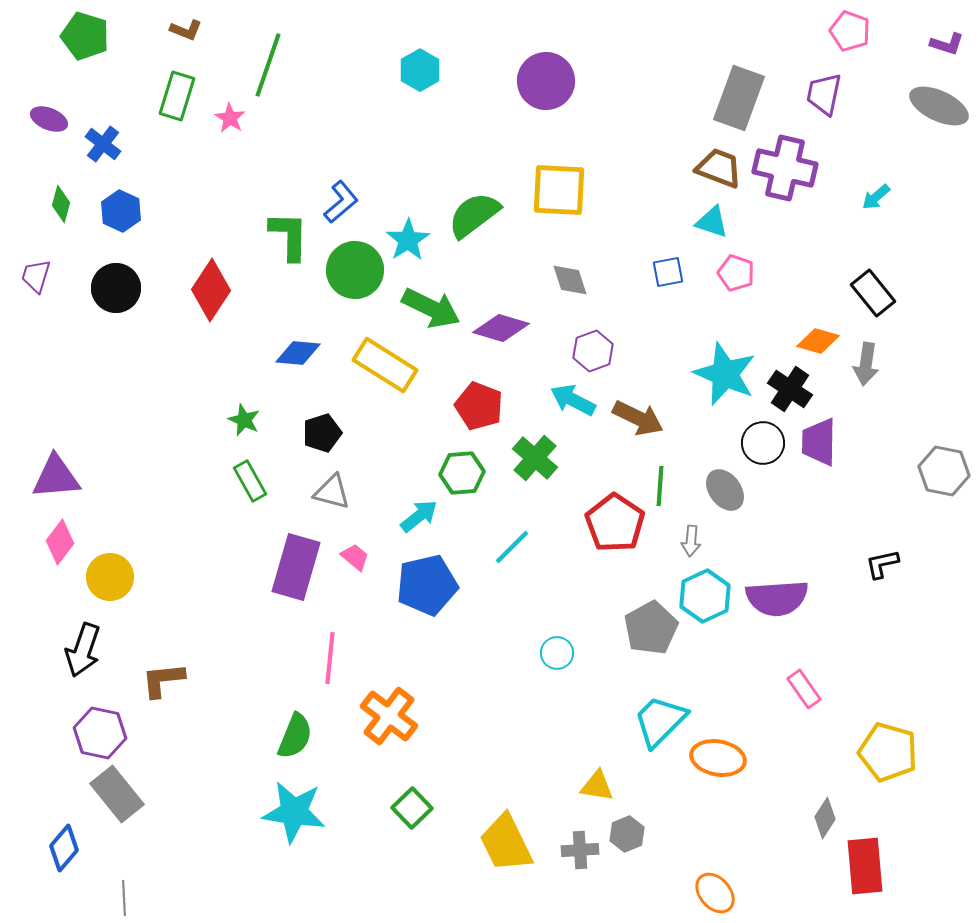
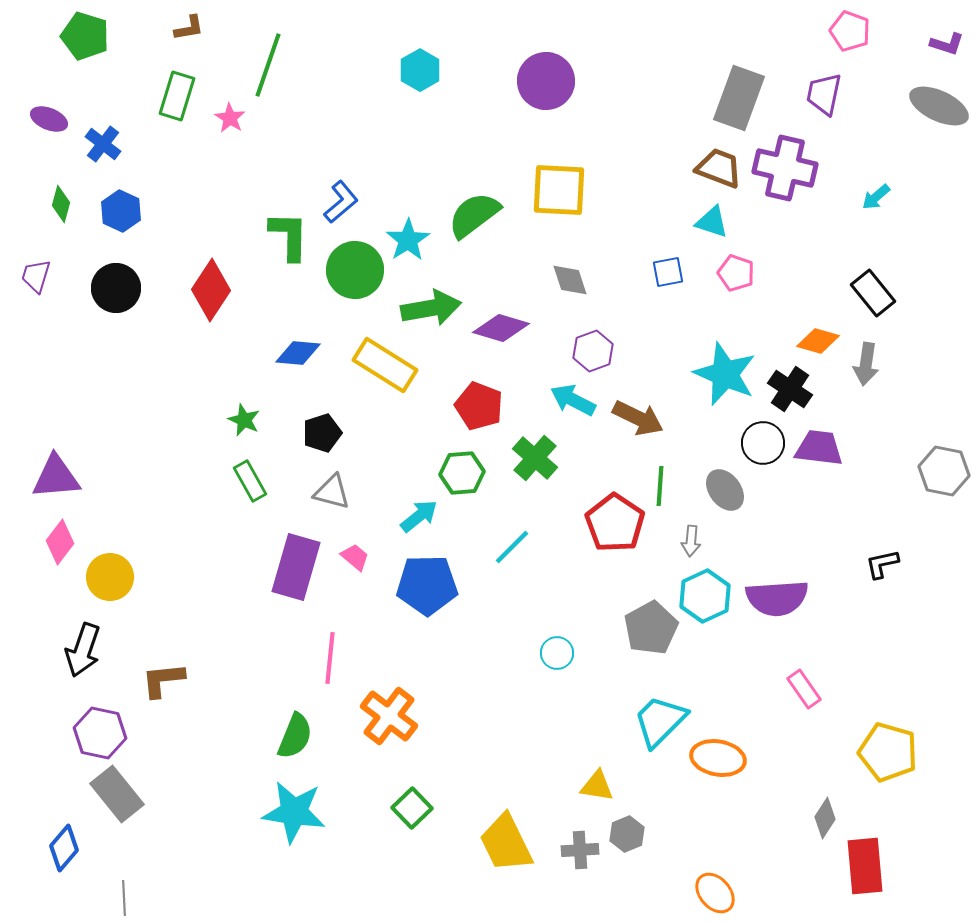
brown L-shape at (186, 30): moved 3 px right, 2 px up; rotated 32 degrees counterclockwise
green arrow at (431, 308): rotated 36 degrees counterclockwise
purple trapezoid at (819, 442): moved 6 px down; rotated 96 degrees clockwise
blue pentagon at (427, 585): rotated 12 degrees clockwise
